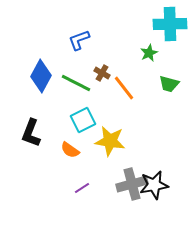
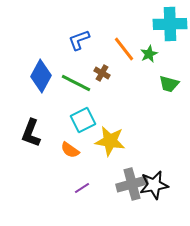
green star: moved 1 px down
orange line: moved 39 px up
